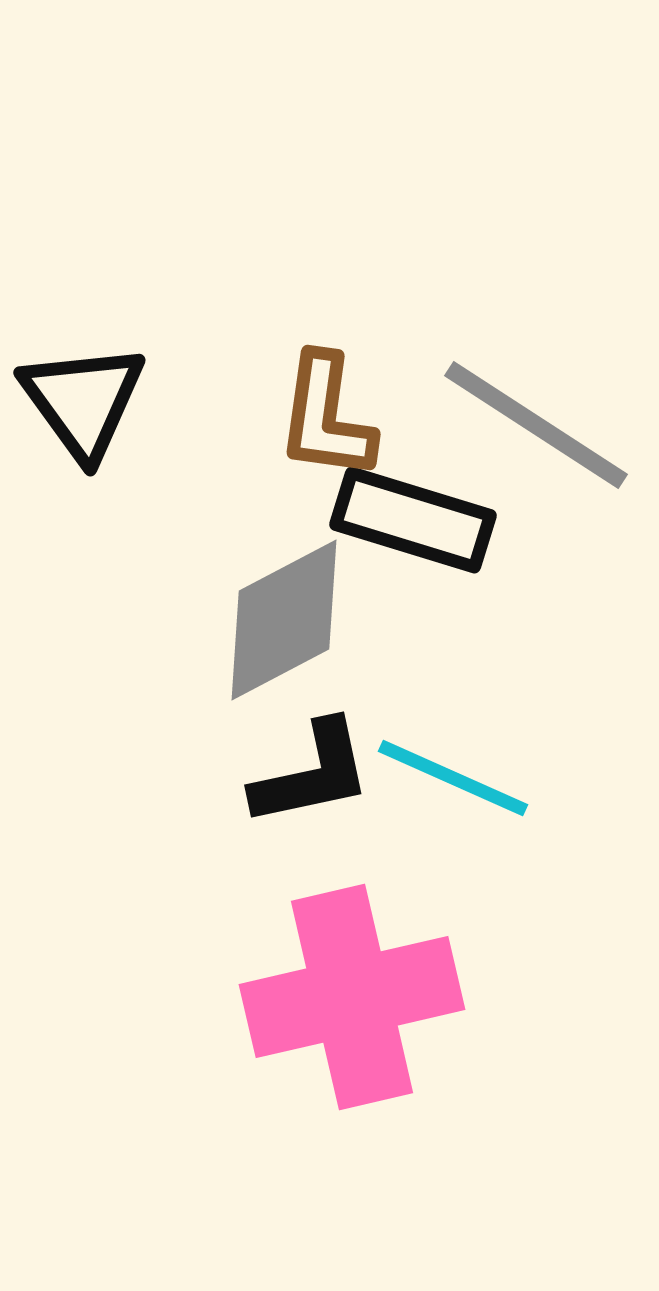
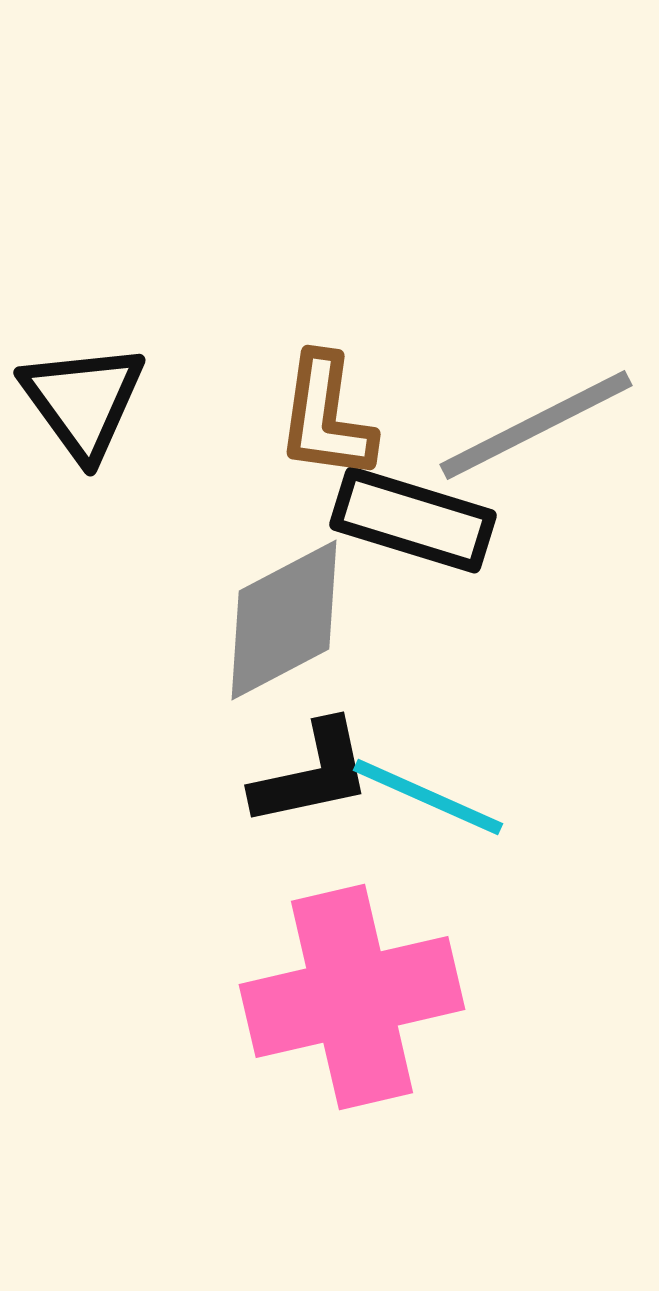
gray line: rotated 60 degrees counterclockwise
cyan line: moved 25 px left, 19 px down
